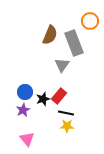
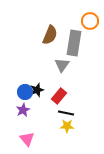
gray rectangle: rotated 30 degrees clockwise
black star: moved 6 px left, 9 px up
